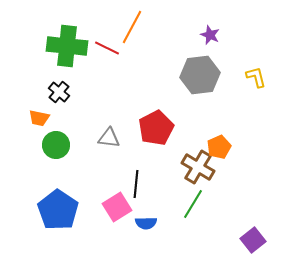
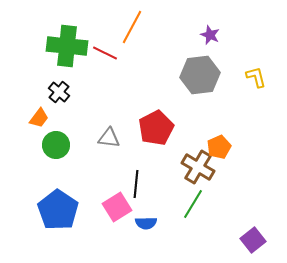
red line: moved 2 px left, 5 px down
orange trapezoid: rotated 65 degrees counterclockwise
